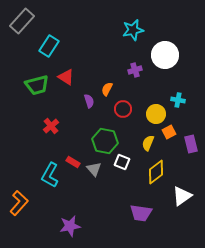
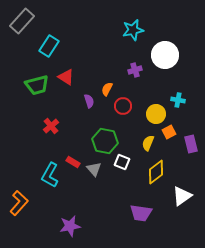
red circle: moved 3 px up
